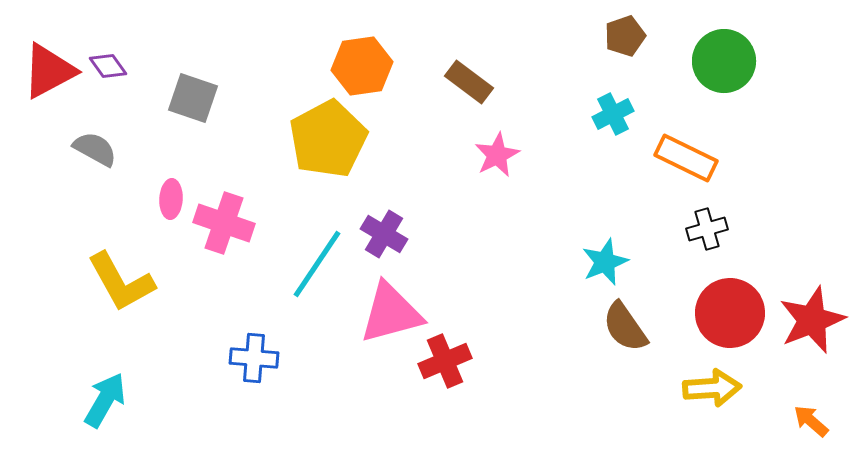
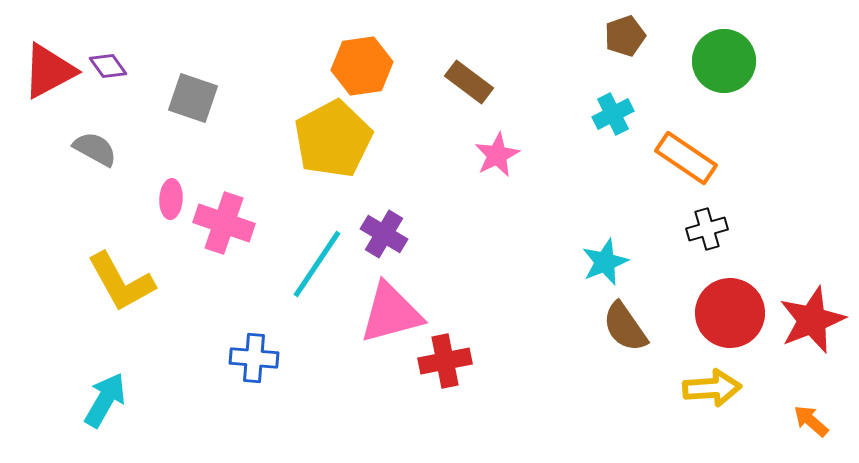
yellow pentagon: moved 5 px right
orange rectangle: rotated 8 degrees clockwise
red cross: rotated 12 degrees clockwise
